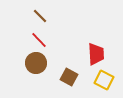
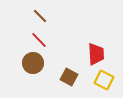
brown circle: moved 3 px left
